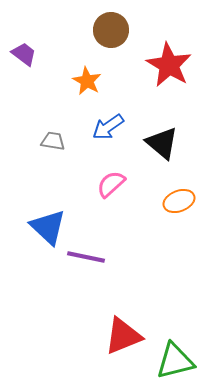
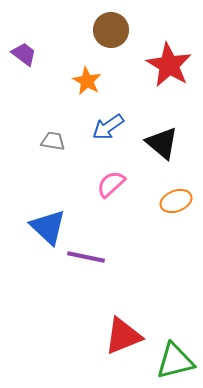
orange ellipse: moved 3 px left
